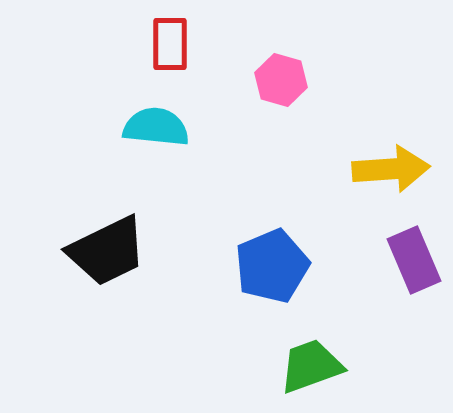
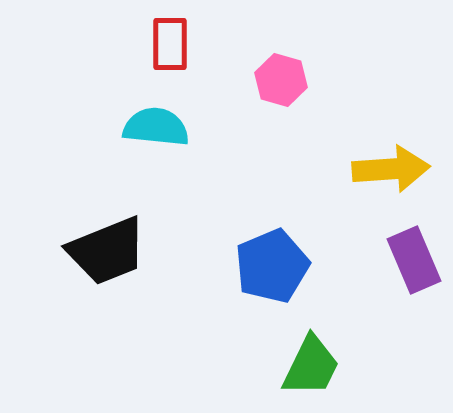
black trapezoid: rotated 4 degrees clockwise
green trapezoid: rotated 136 degrees clockwise
